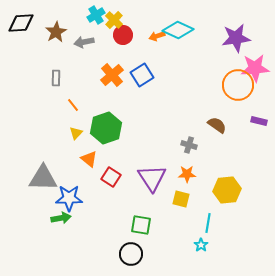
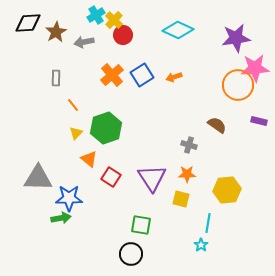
black diamond: moved 7 px right
orange arrow: moved 17 px right, 41 px down
gray triangle: moved 5 px left
